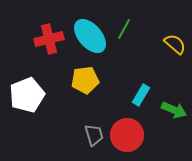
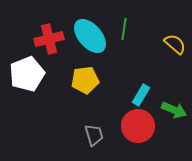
green line: rotated 20 degrees counterclockwise
white pentagon: moved 21 px up
red circle: moved 11 px right, 9 px up
